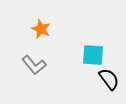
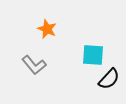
orange star: moved 6 px right
black semicircle: rotated 80 degrees clockwise
